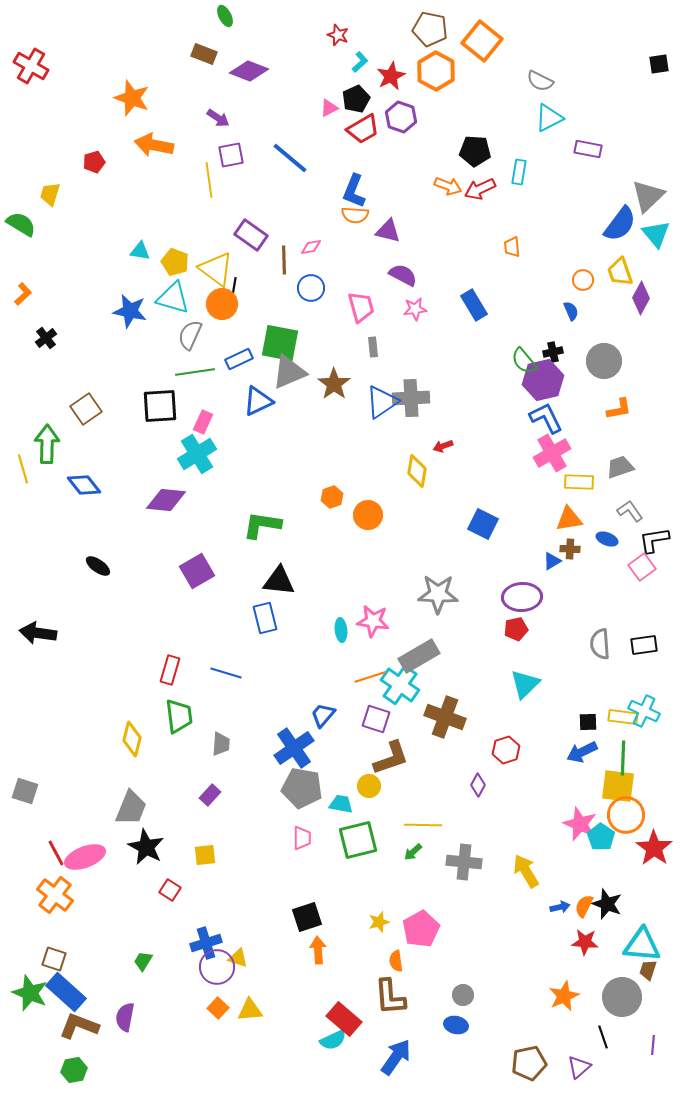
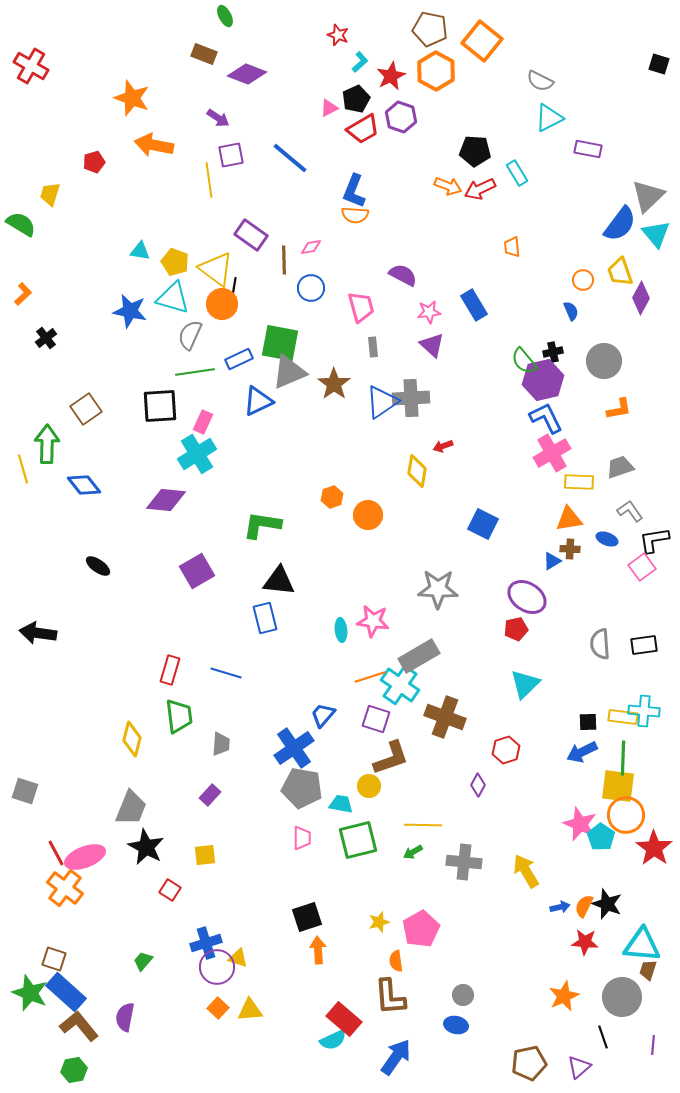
black square at (659, 64): rotated 25 degrees clockwise
purple diamond at (249, 71): moved 2 px left, 3 px down
cyan rectangle at (519, 172): moved 2 px left, 1 px down; rotated 40 degrees counterclockwise
purple triangle at (388, 231): moved 44 px right, 114 px down; rotated 28 degrees clockwise
pink star at (415, 309): moved 14 px right, 3 px down
gray star at (438, 594): moved 5 px up
purple ellipse at (522, 597): moved 5 px right; rotated 36 degrees clockwise
cyan cross at (644, 711): rotated 20 degrees counterclockwise
green arrow at (413, 852): rotated 12 degrees clockwise
orange cross at (55, 895): moved 10 px right, 7 px up
green trapezoid at (143, 961): rotated 10 degrees clockwise
brown L-shape at (79, 1026): rotated 30 degrees clockwise
